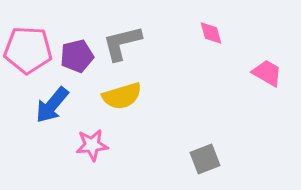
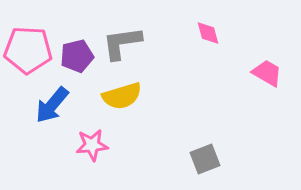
pink diamond: moved 3 px left
gray L-shape: rotated 6 degrees clockwise
